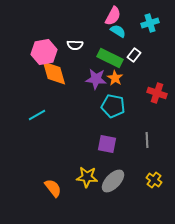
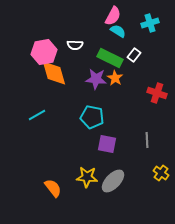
cyan pentagon: moved 21 px left, 11 px down
yellow cross: moved 7 px right, 7 px up
